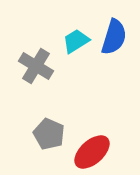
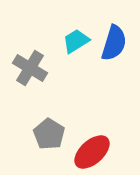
blue semicircle: moved 6 px down
gray cross: moved 6 px left, 2 px down
gray pentagon: rotated 8 degrees clockwise
